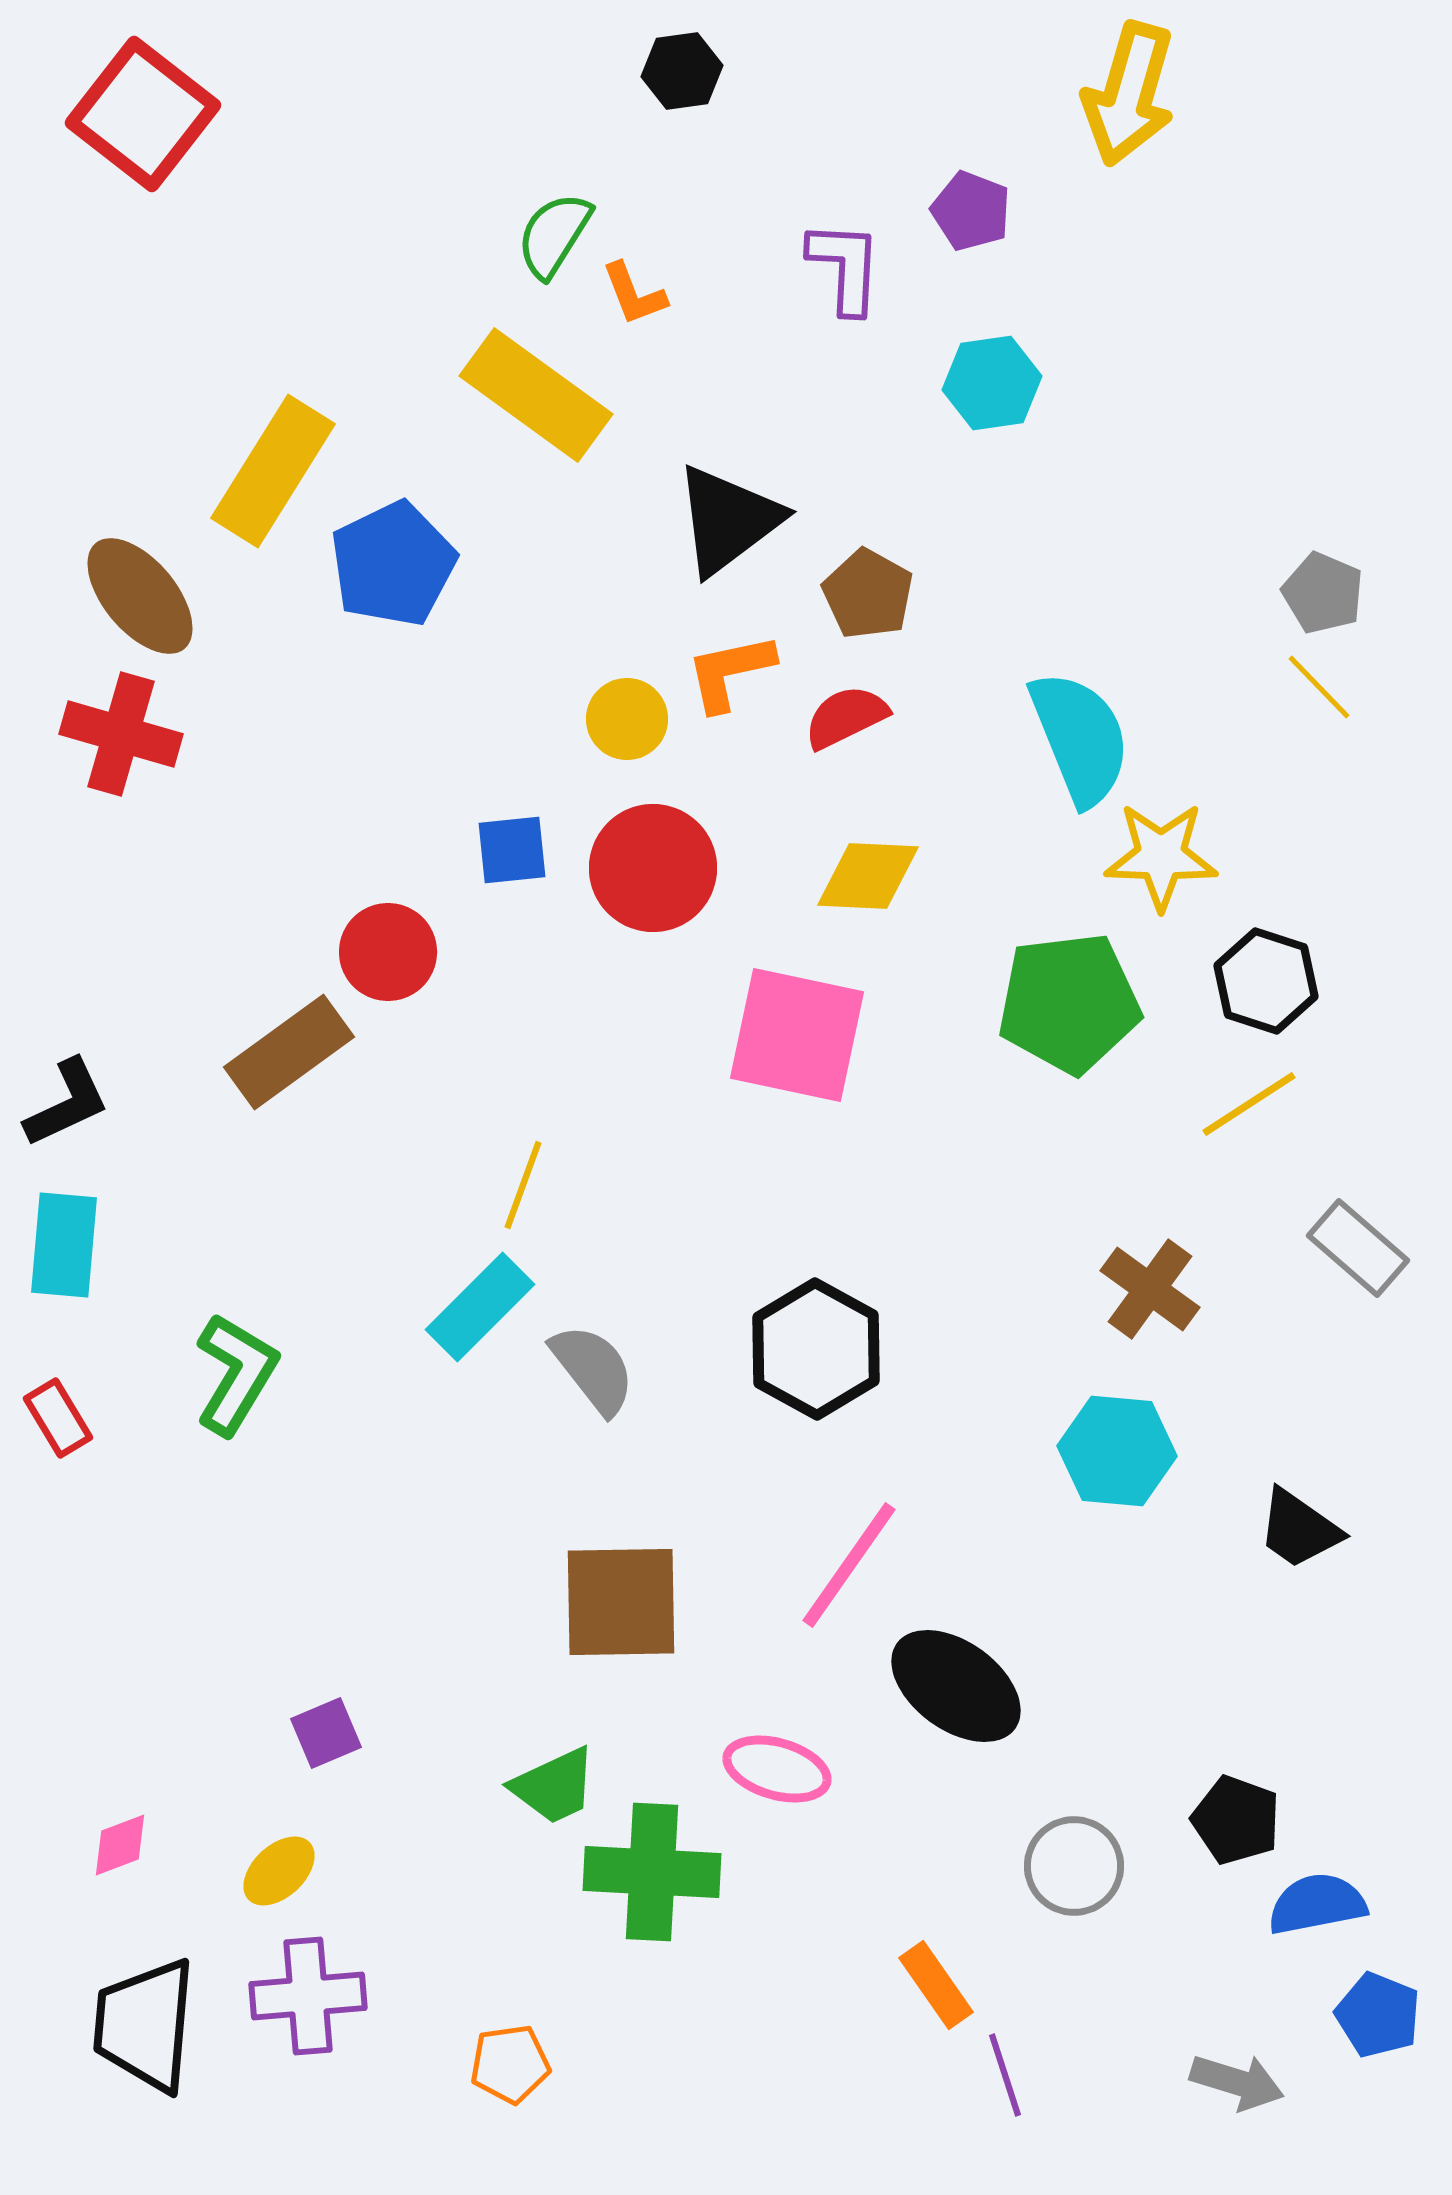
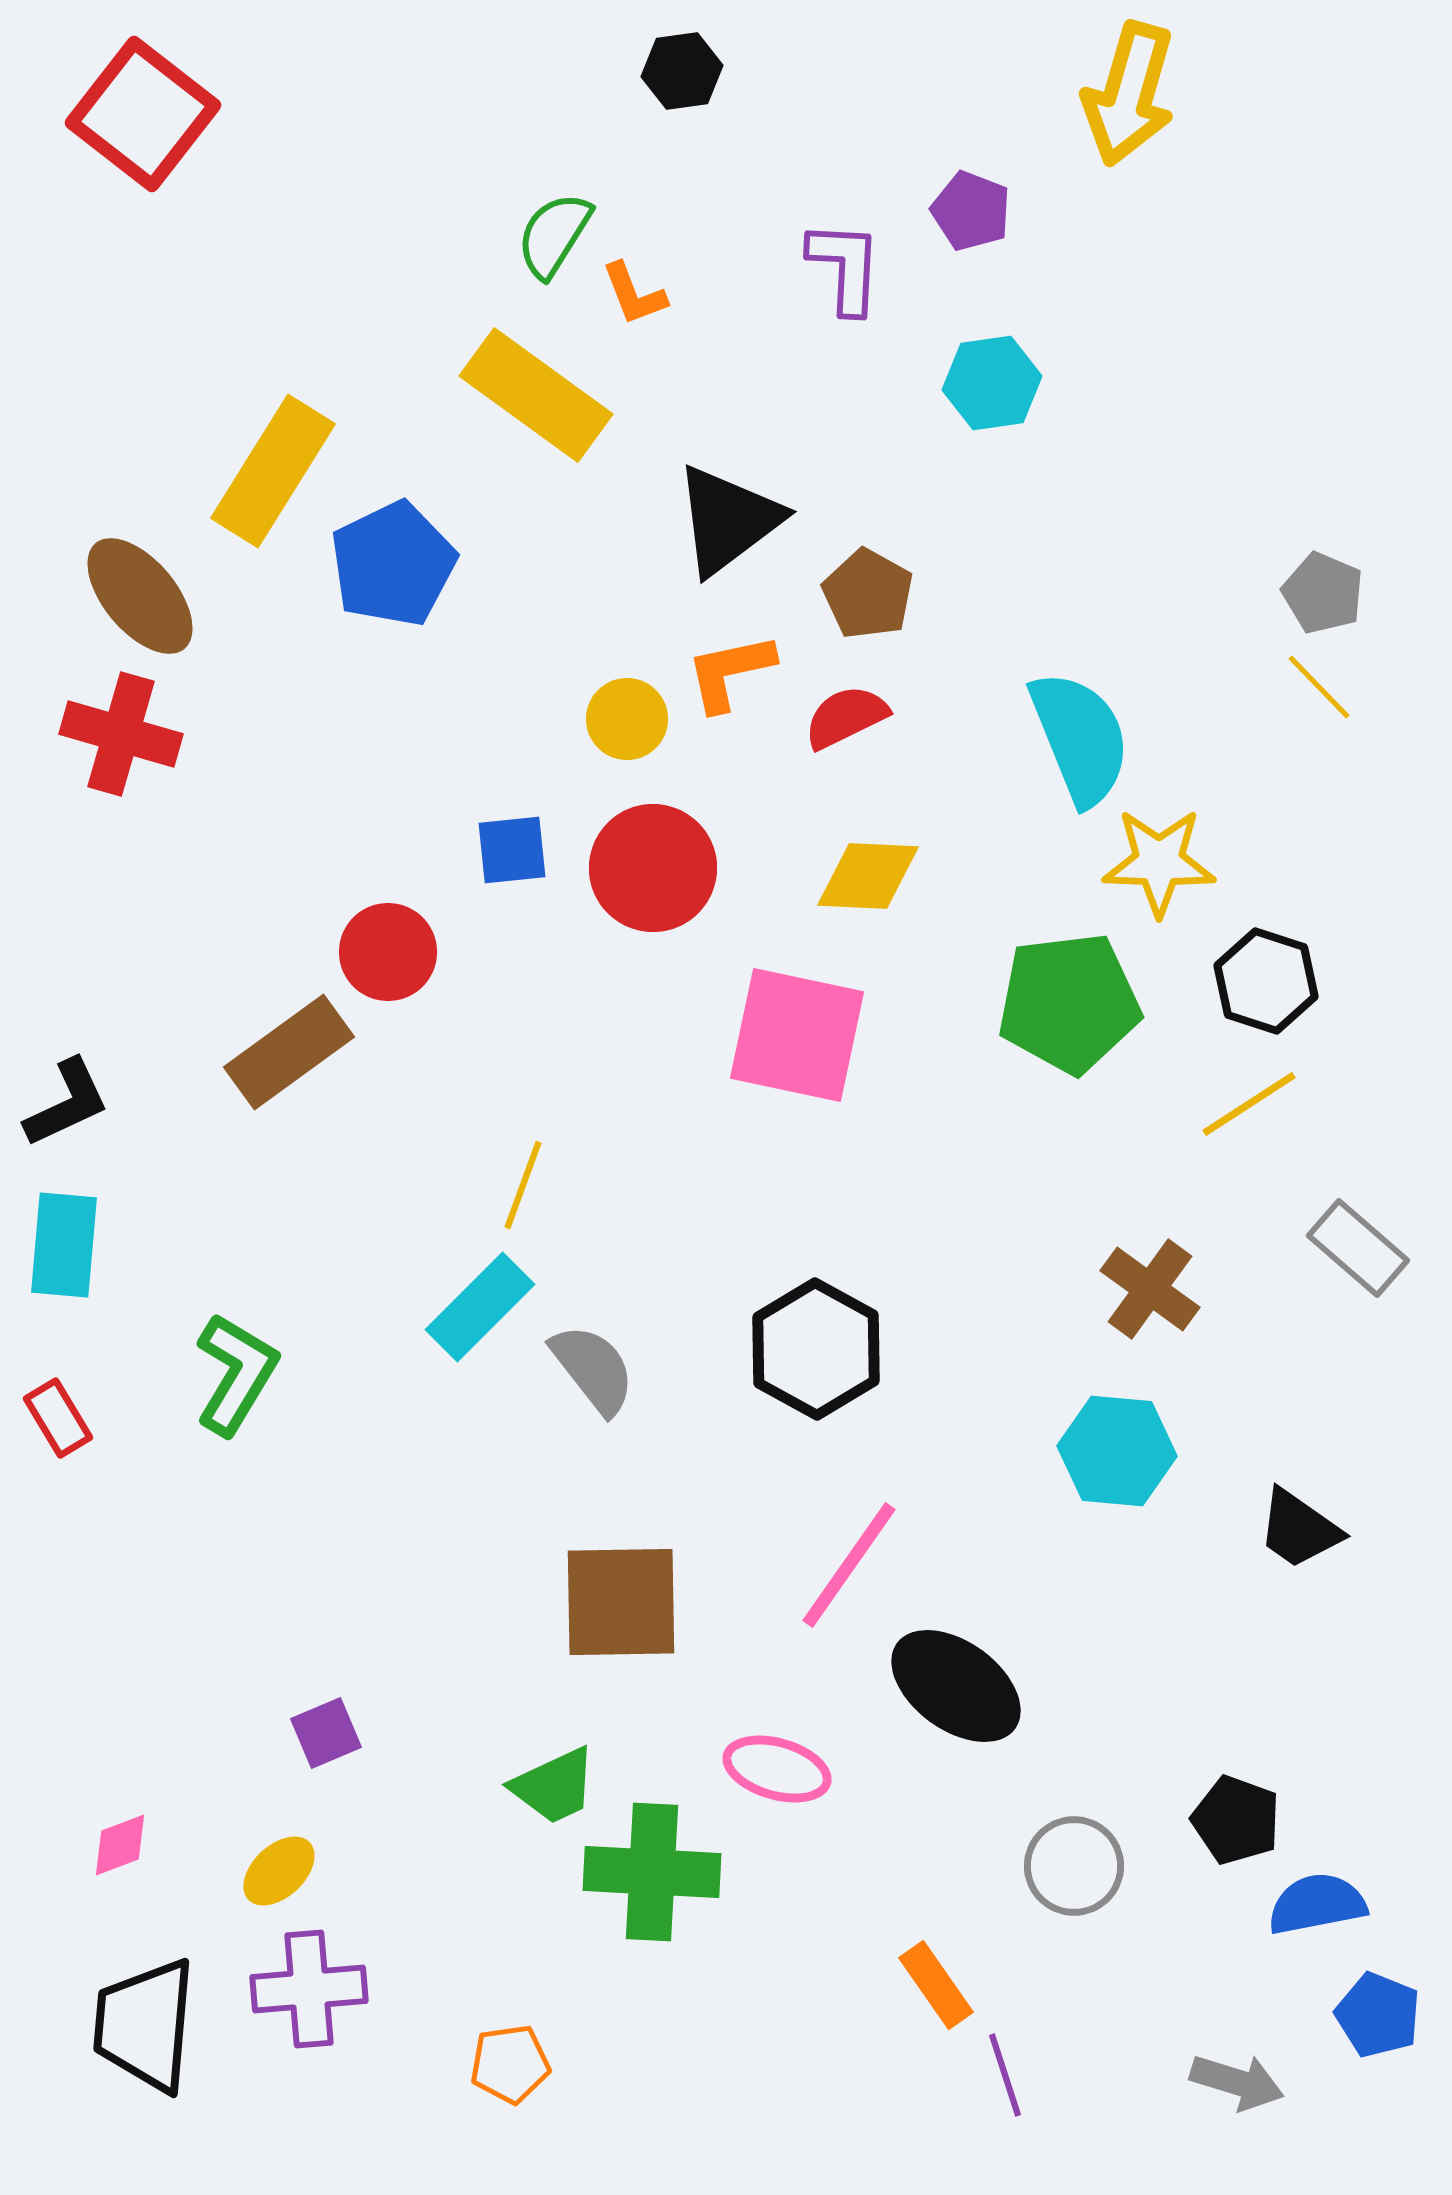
yellow star at (1161, 856): moved 2 px left, 6 px down
purple cross at (308, 1996): moved 1 px right, 7 px up
